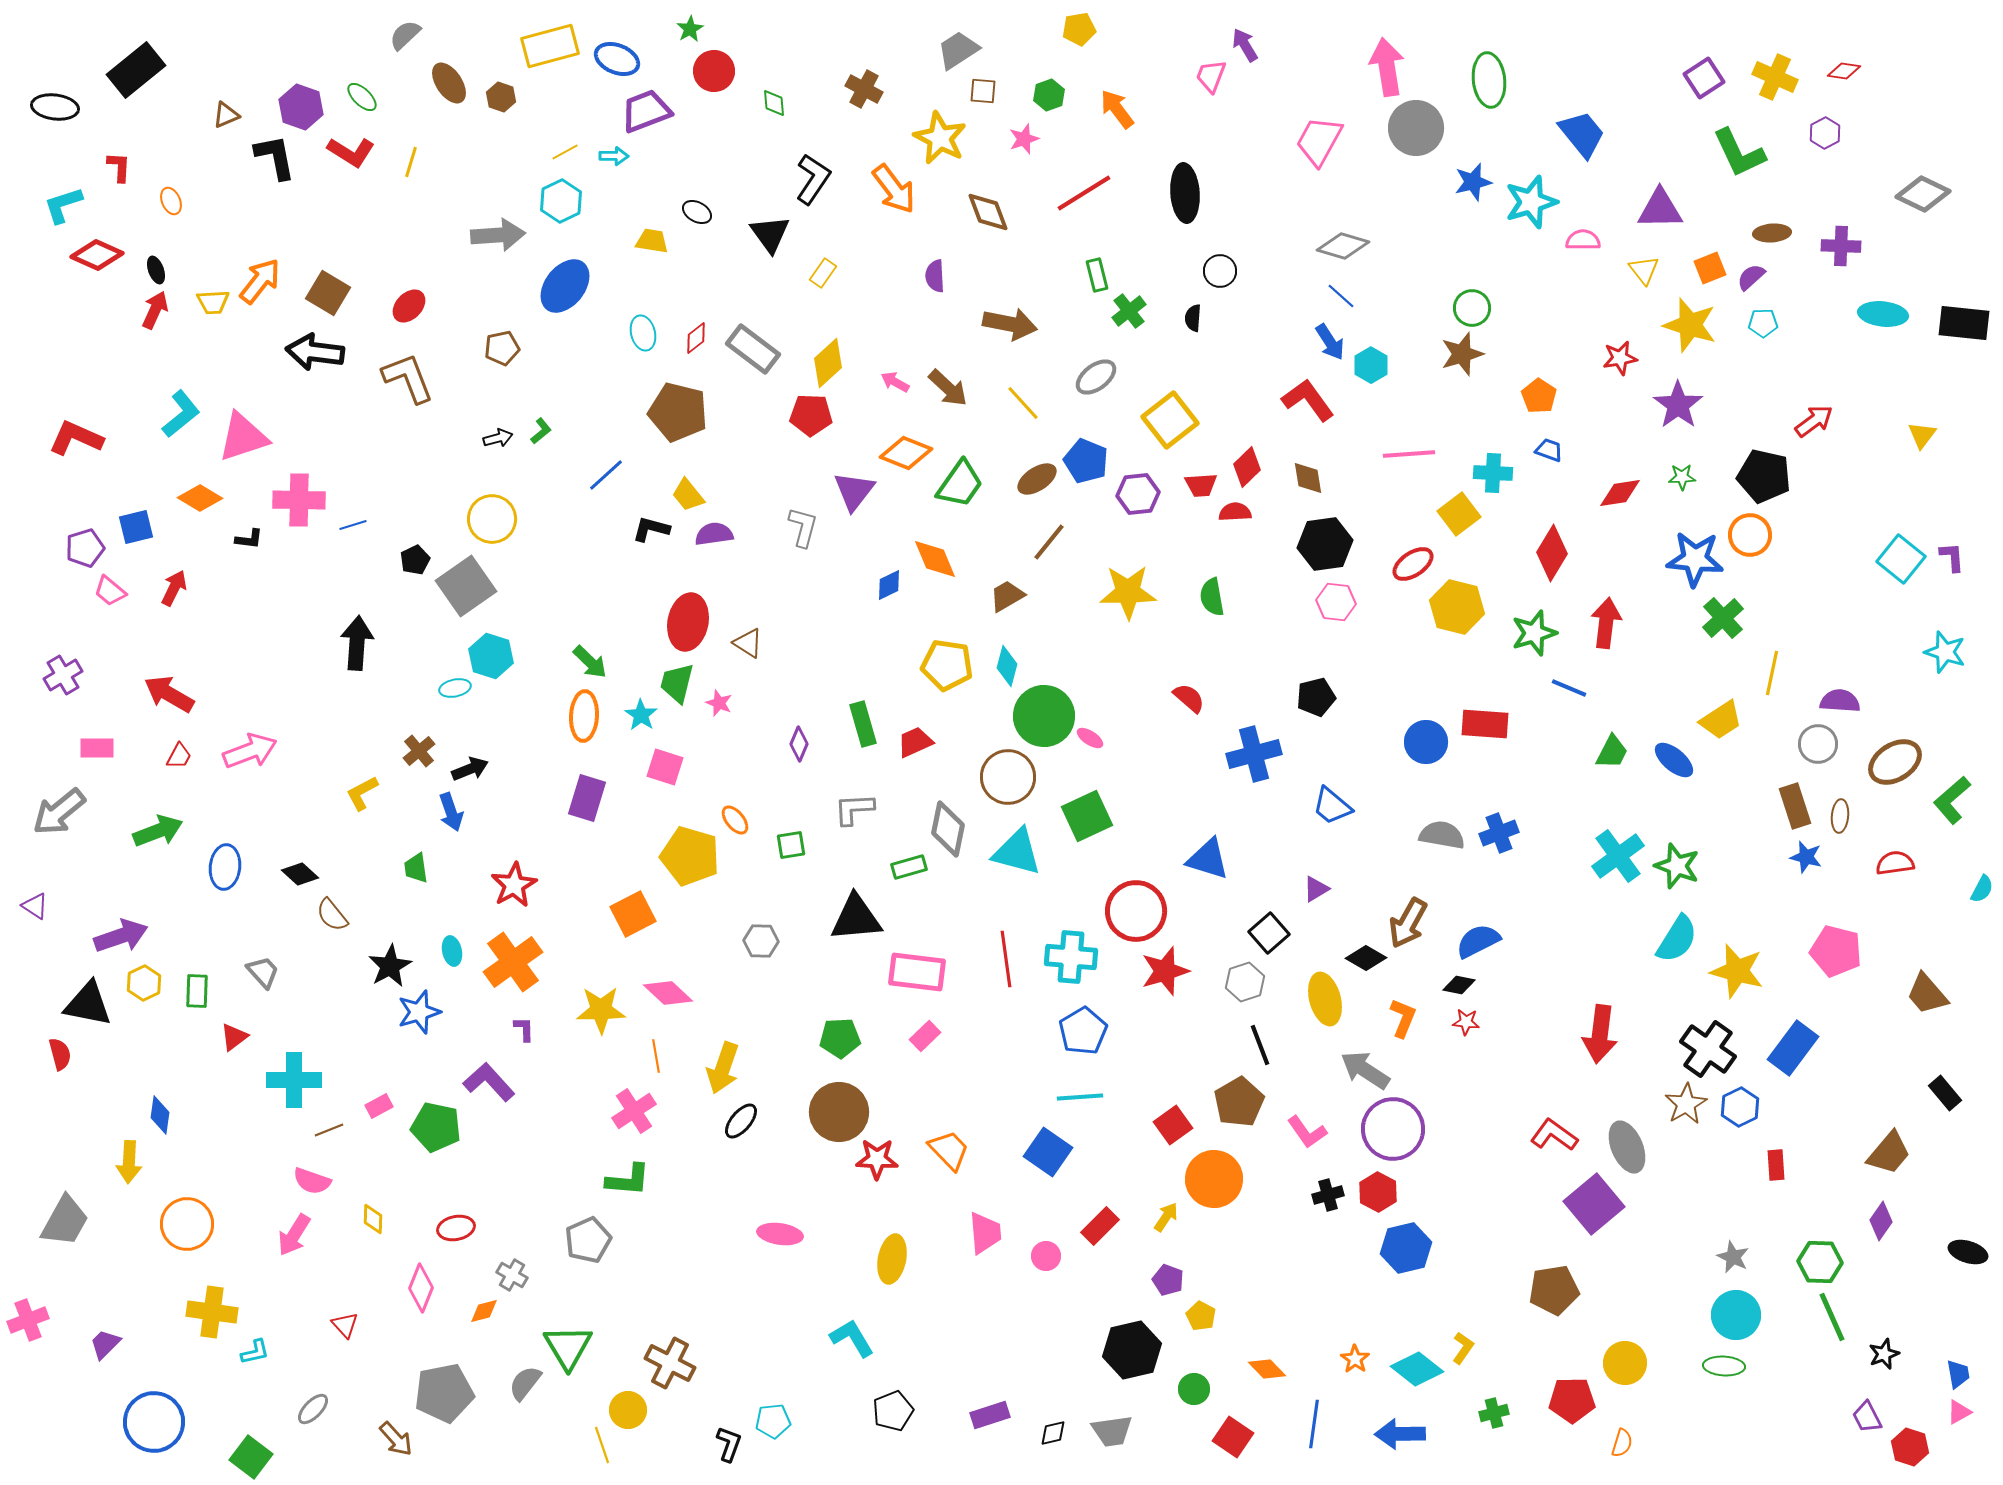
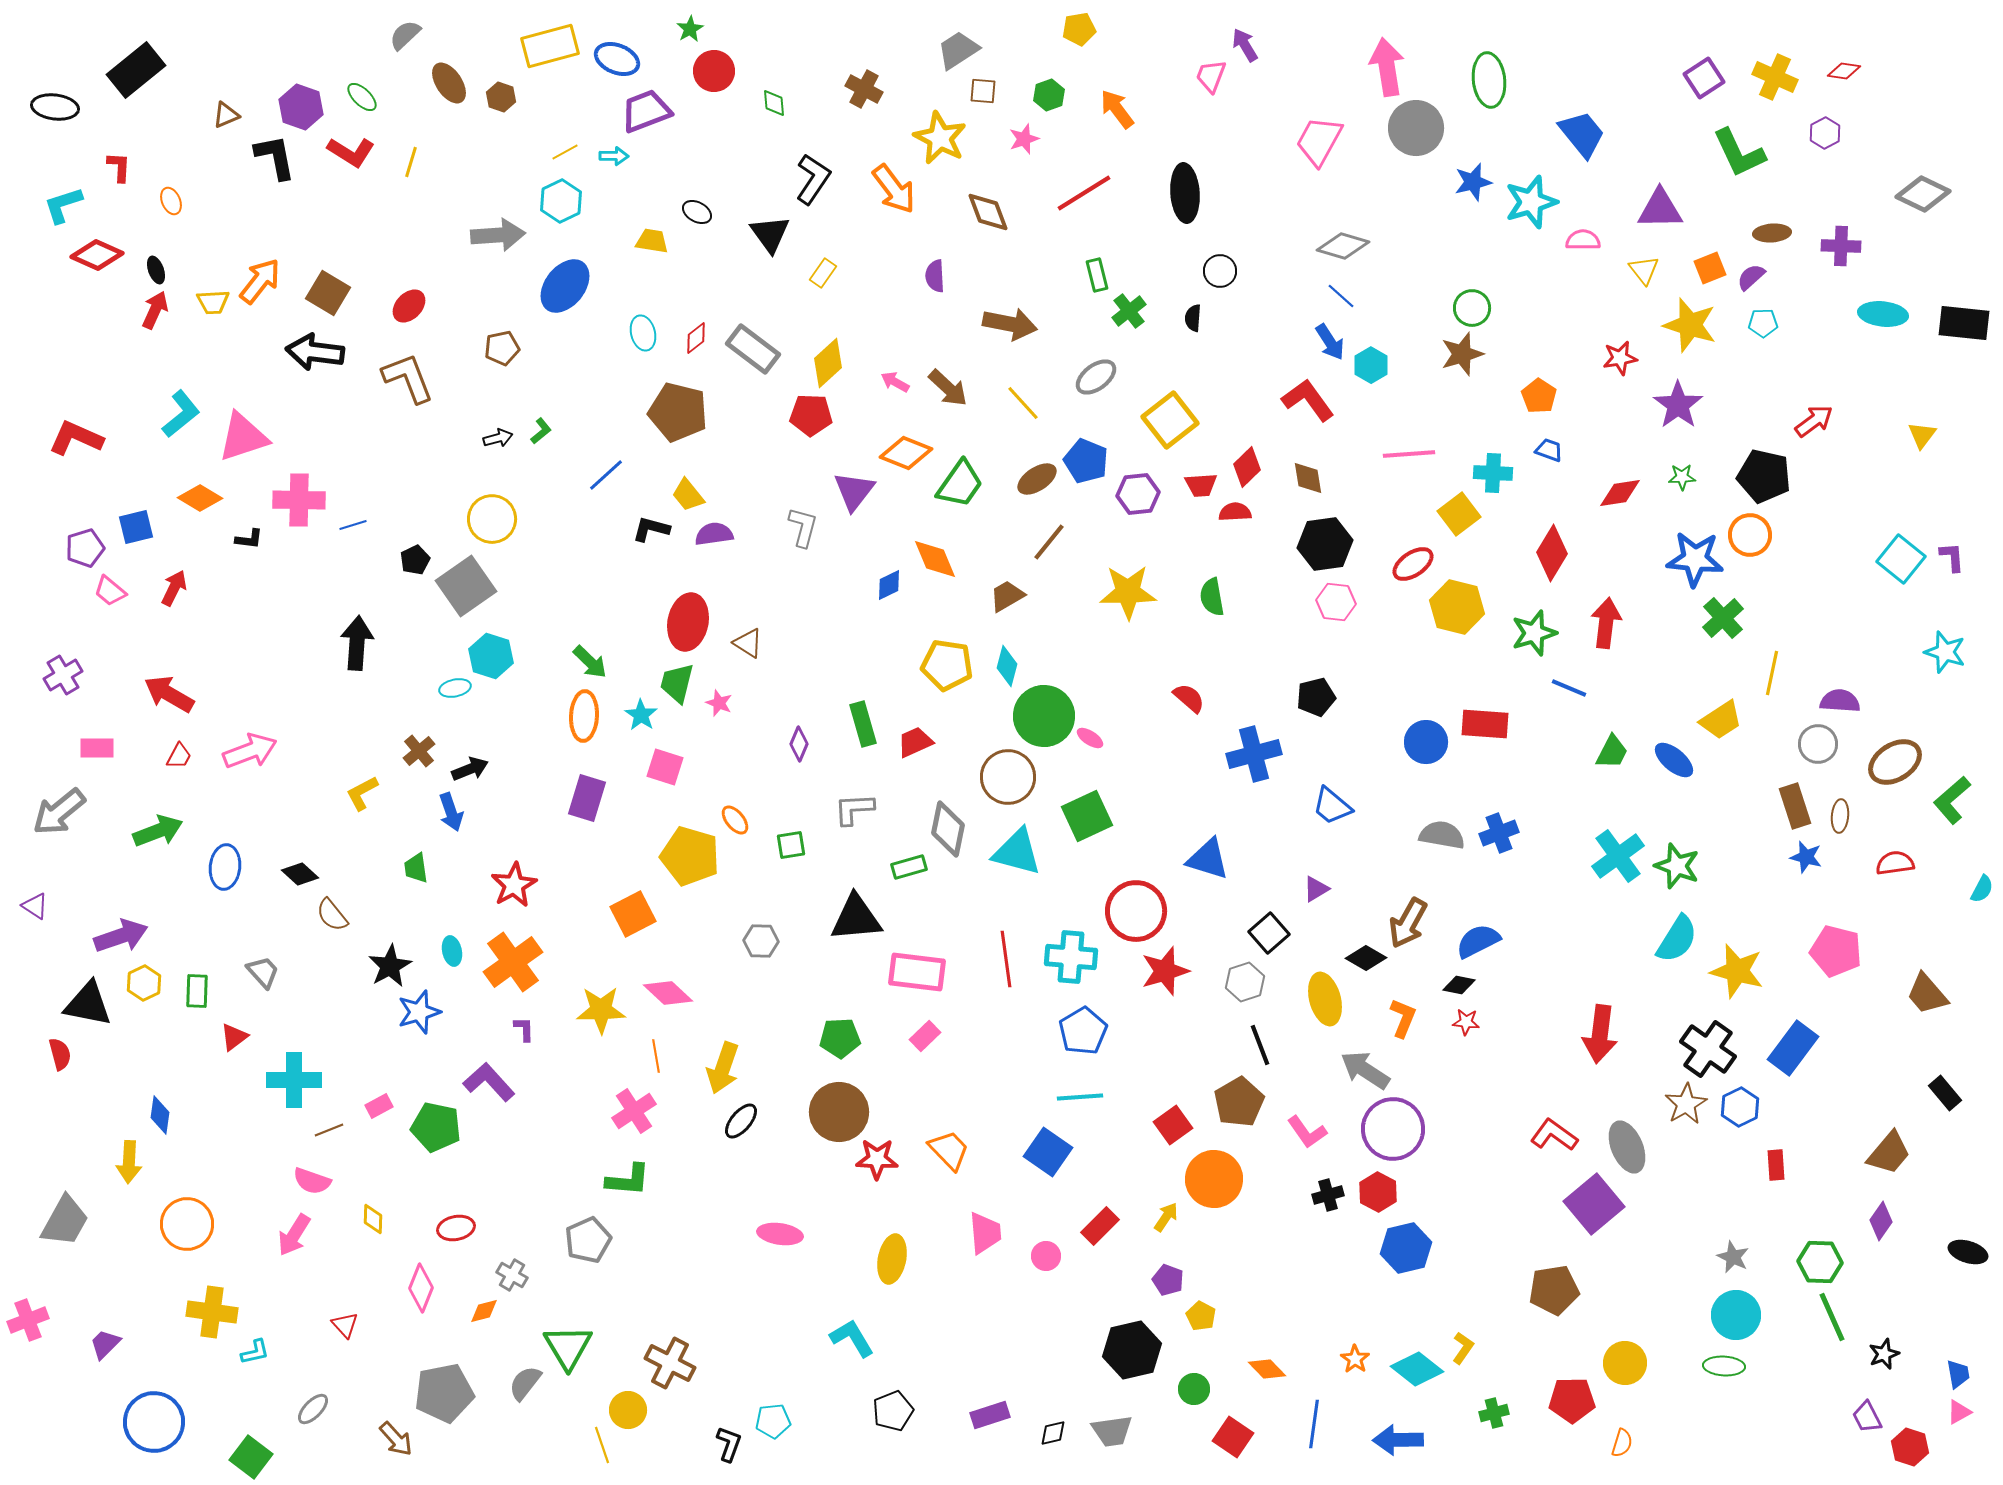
blue arrow at (1400, 1434): moved 2 px left, 6 px down
